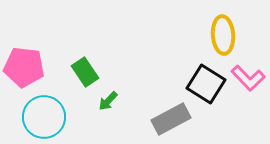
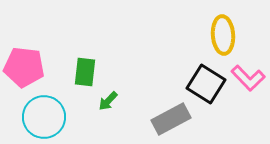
green rectangle: rotated 40 degrees clockwise
